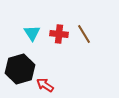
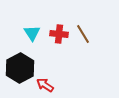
brown line: moved 1 px left
black hexagon: moved 1 px up; rotated 12 degrees counterclockwise
